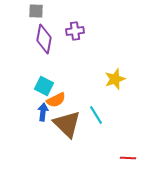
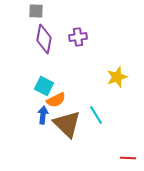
purple cross: moved 3 px right, 6 px down
yellow star: moved 2 px right, 2 px up
blue arrow: moved 3 px down
